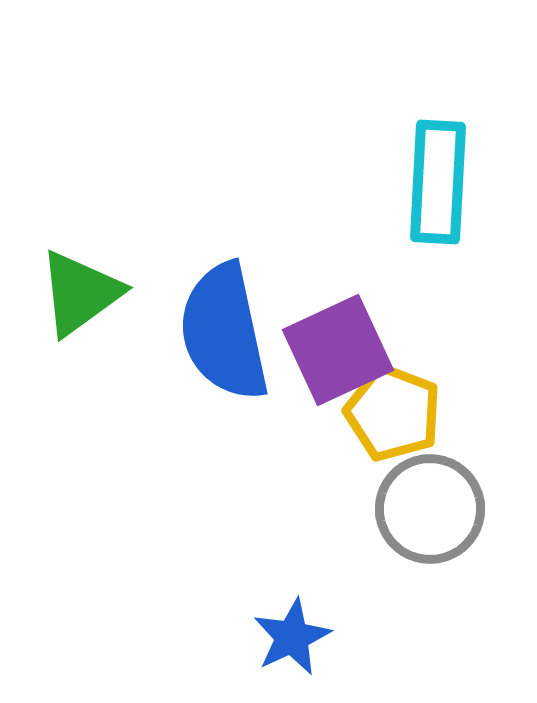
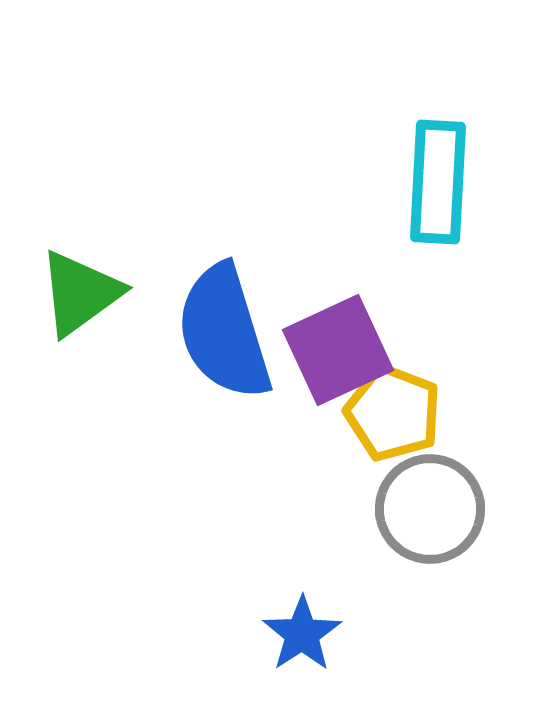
blue semicircle: rotated 5 degrees counterclockwise
blue star: moved 10 px right, 3 px up; rotated 8 degrees counterclockwise
